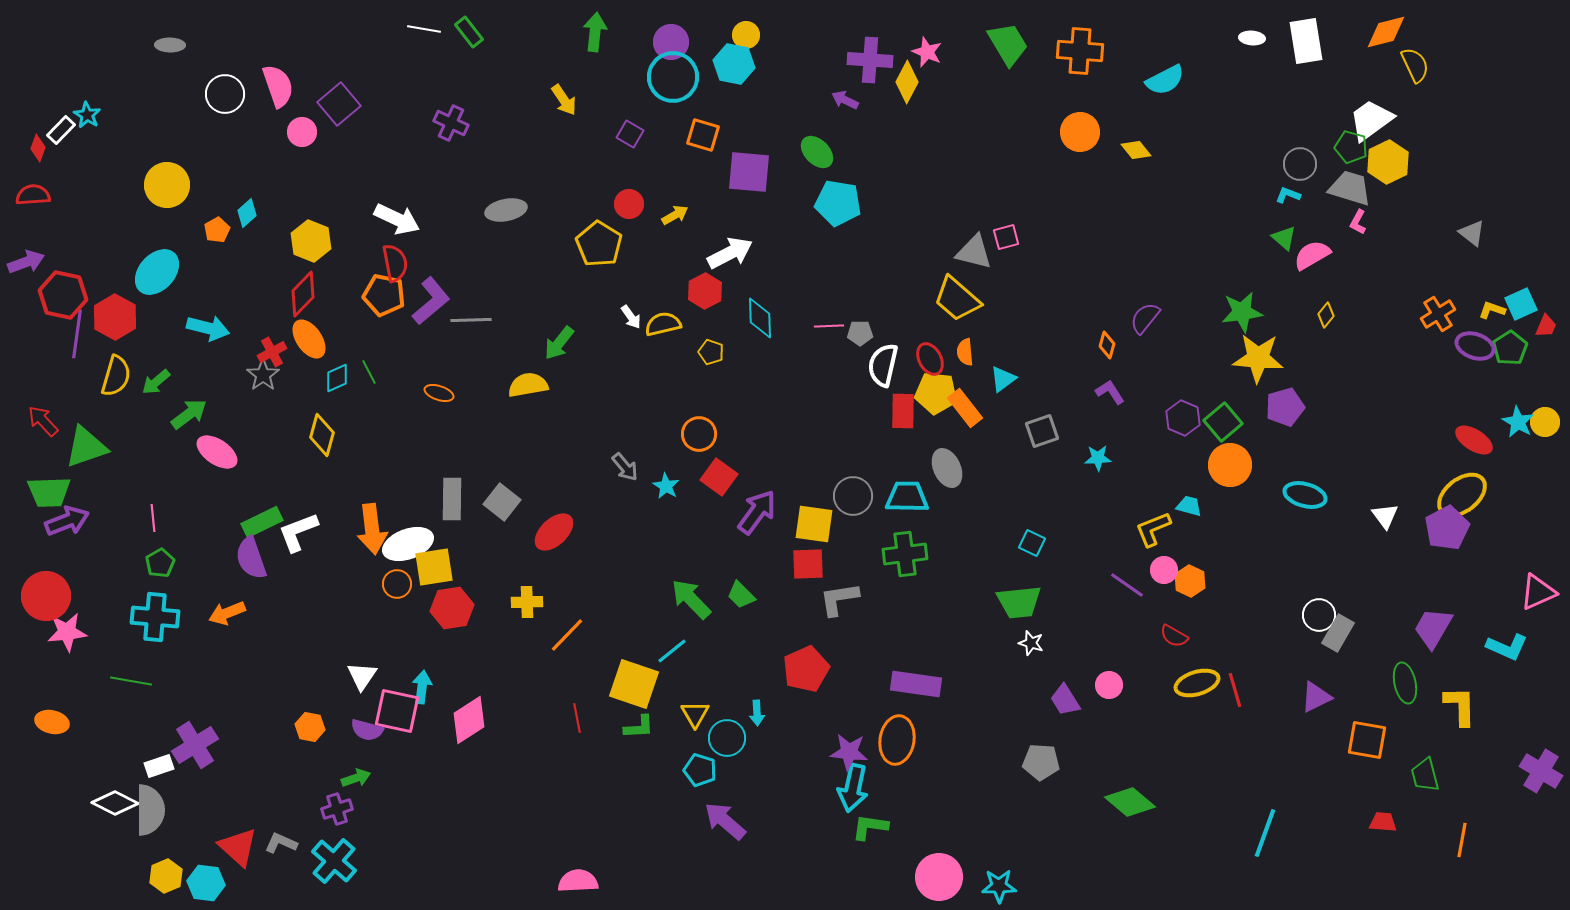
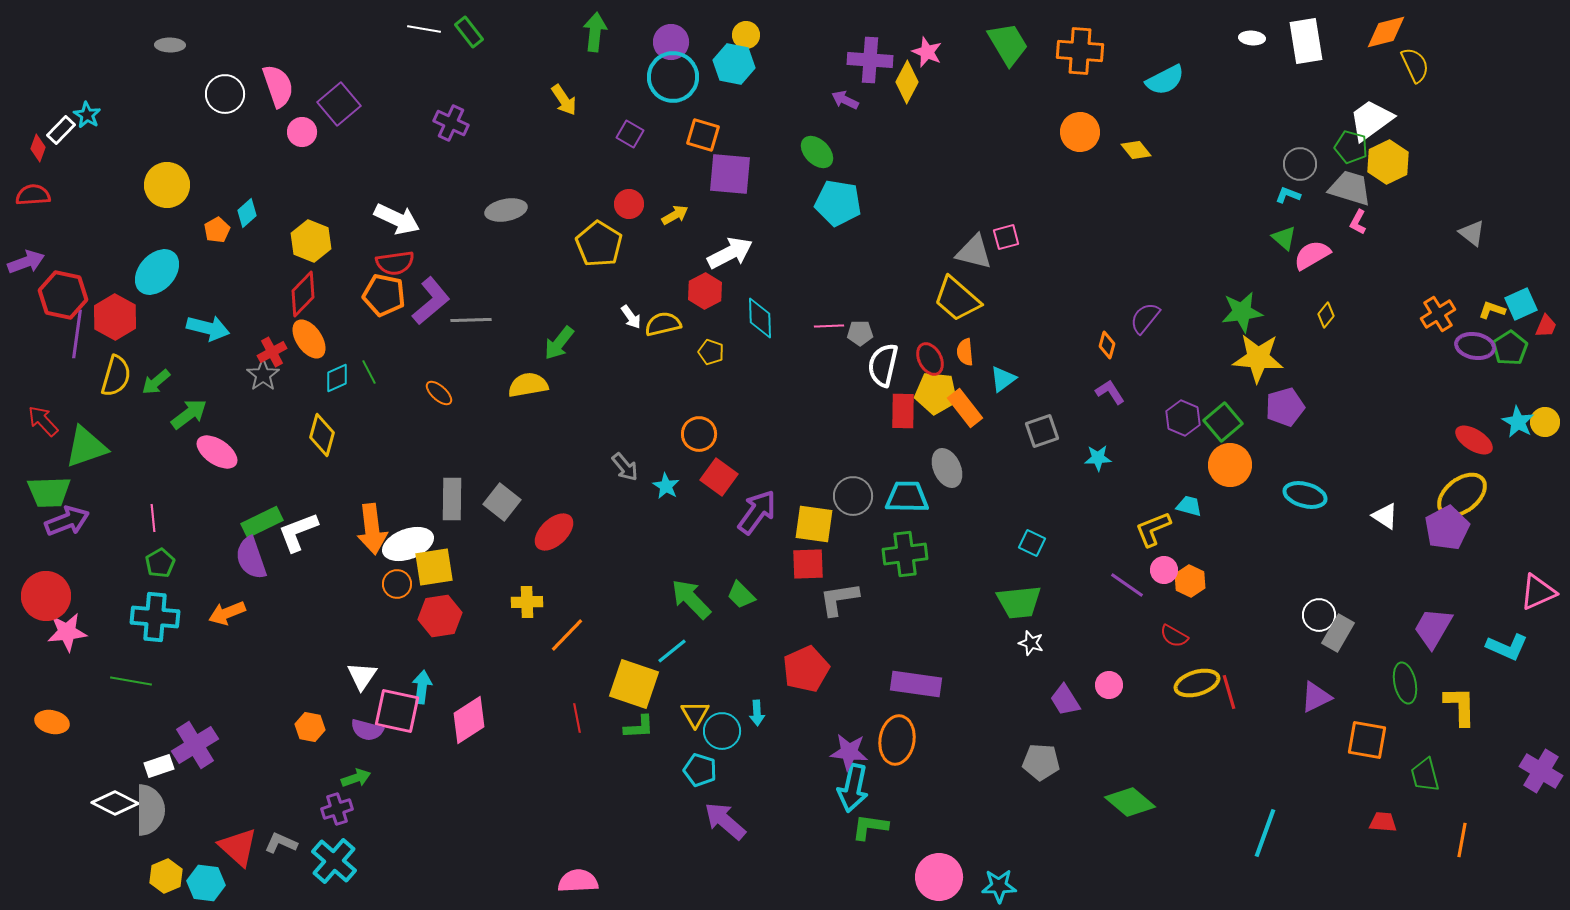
purple square at (749, 172): moved 19 px left, 2 px down
red semicircle at (395, 263): rotated 93 degrees clockwise
purple ellipse at (1475, 346): rotated 9 degrees counterclockwise
orange ellipse at (439, 393): rotated 24 degrees clockwise
white triangle at (1385, 516): rotated 20 degrees counterclockwise
red hexagon at (452, 608): moved 12 px left, 8 px down
red line at (1235, 690): moved 6 px left, 2 px down
cyan circle at (727, 738): moved 5 px left, 7 px up
